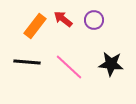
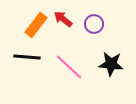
purple circle: moved 4 px down
orange rectangle: moved 1 px right, 1 px up
black line: moved 5 px up
